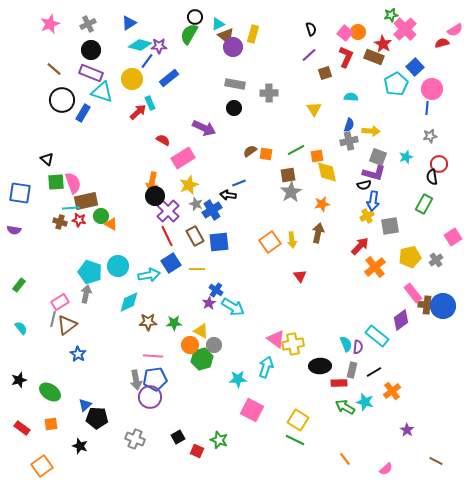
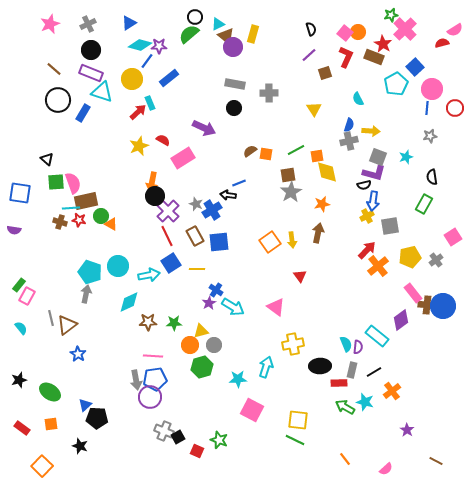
green semicircle at (189, 34): rotated 20 degrees clockwise
cyan semicircle at (351, 97): moved 7 px right, 2 px down; rotated 120 degrees counterclockwise
black circle at (62, 100): moved 4 px left
red circle at (439, 164): moved 16 px right, 56 px up
yellow star at (189, 185): moved 50 px left, 39 px up
red arrow at (360, 246): moved 7 px right, 4 px down
orange cross at (375, 267): moved 3 px right, 1 px up
pink rectangle at (60, 302): moved 33 px left, 6 px up; rotated 30 degrees counterclockwise
gray line at (53, 319): moved 2 px left, 1 px up; rotated 28 degrees counterclockwise
yellow triangle at (201, 331): rotated 42 degrees counterclockwise
pink triangle at (276, 339): moved 32 px up
green hexagon at (202, 359): moved 8 px down
yellow square at (298, 420): rotated 25 degrees counterclockwise
gray cross at (135, 439): moved 29 px right, 8 px up
orange square at (42, 466): rotated 10 degrees counterclockwise
